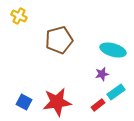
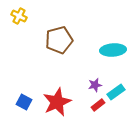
cyan ellipse: rotated 20 degrees counterclockwise
purple star: moved 7 px left, 11 px down
red star: rotated 16 degrees counterclockwise
